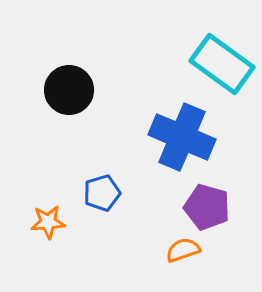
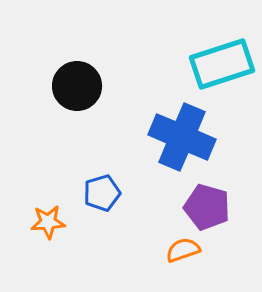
cyan rectangle: rotated 54 degrees counterclockwise
black circle: moved 8 px right, 4 px up
